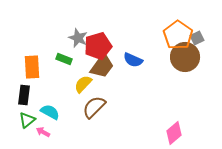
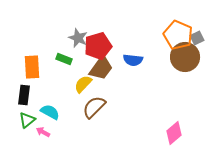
orange pentagon: rotated 12 degrees counterclockwise
blue semicircle: rotated 18 degrees counterclockwise
brown trapezoid: moved 1 px left, 2 px down
